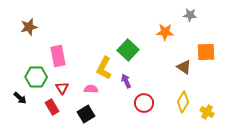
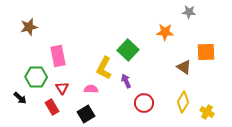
gray star: moved 1 px left, 3 px up
